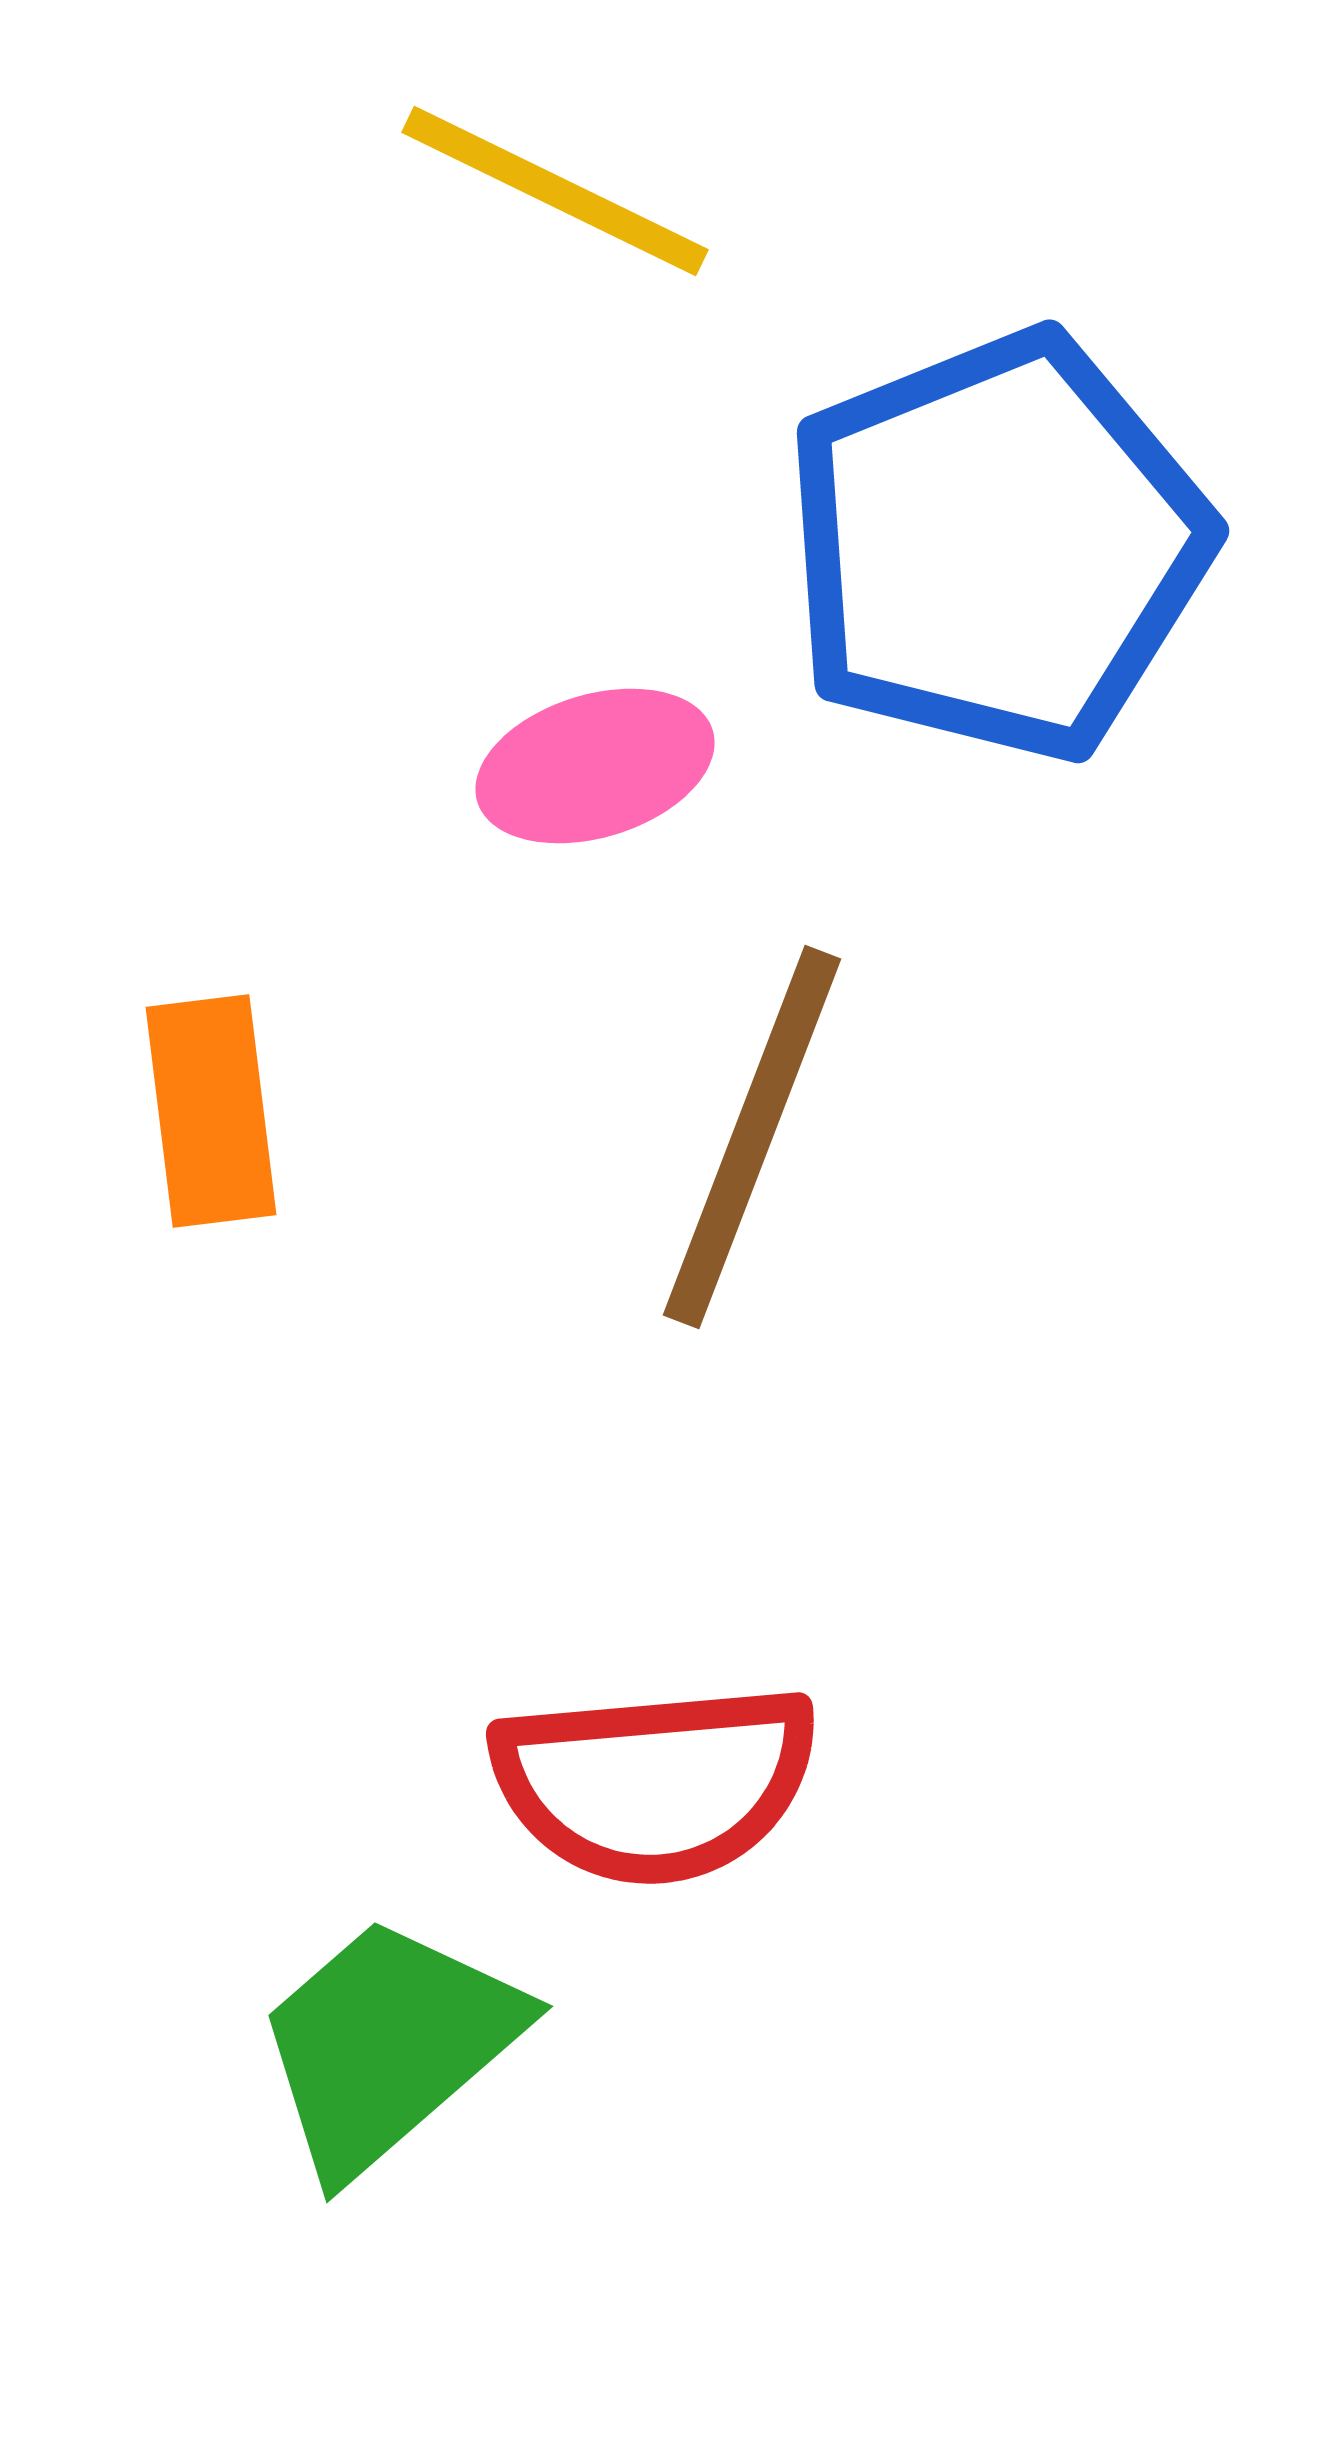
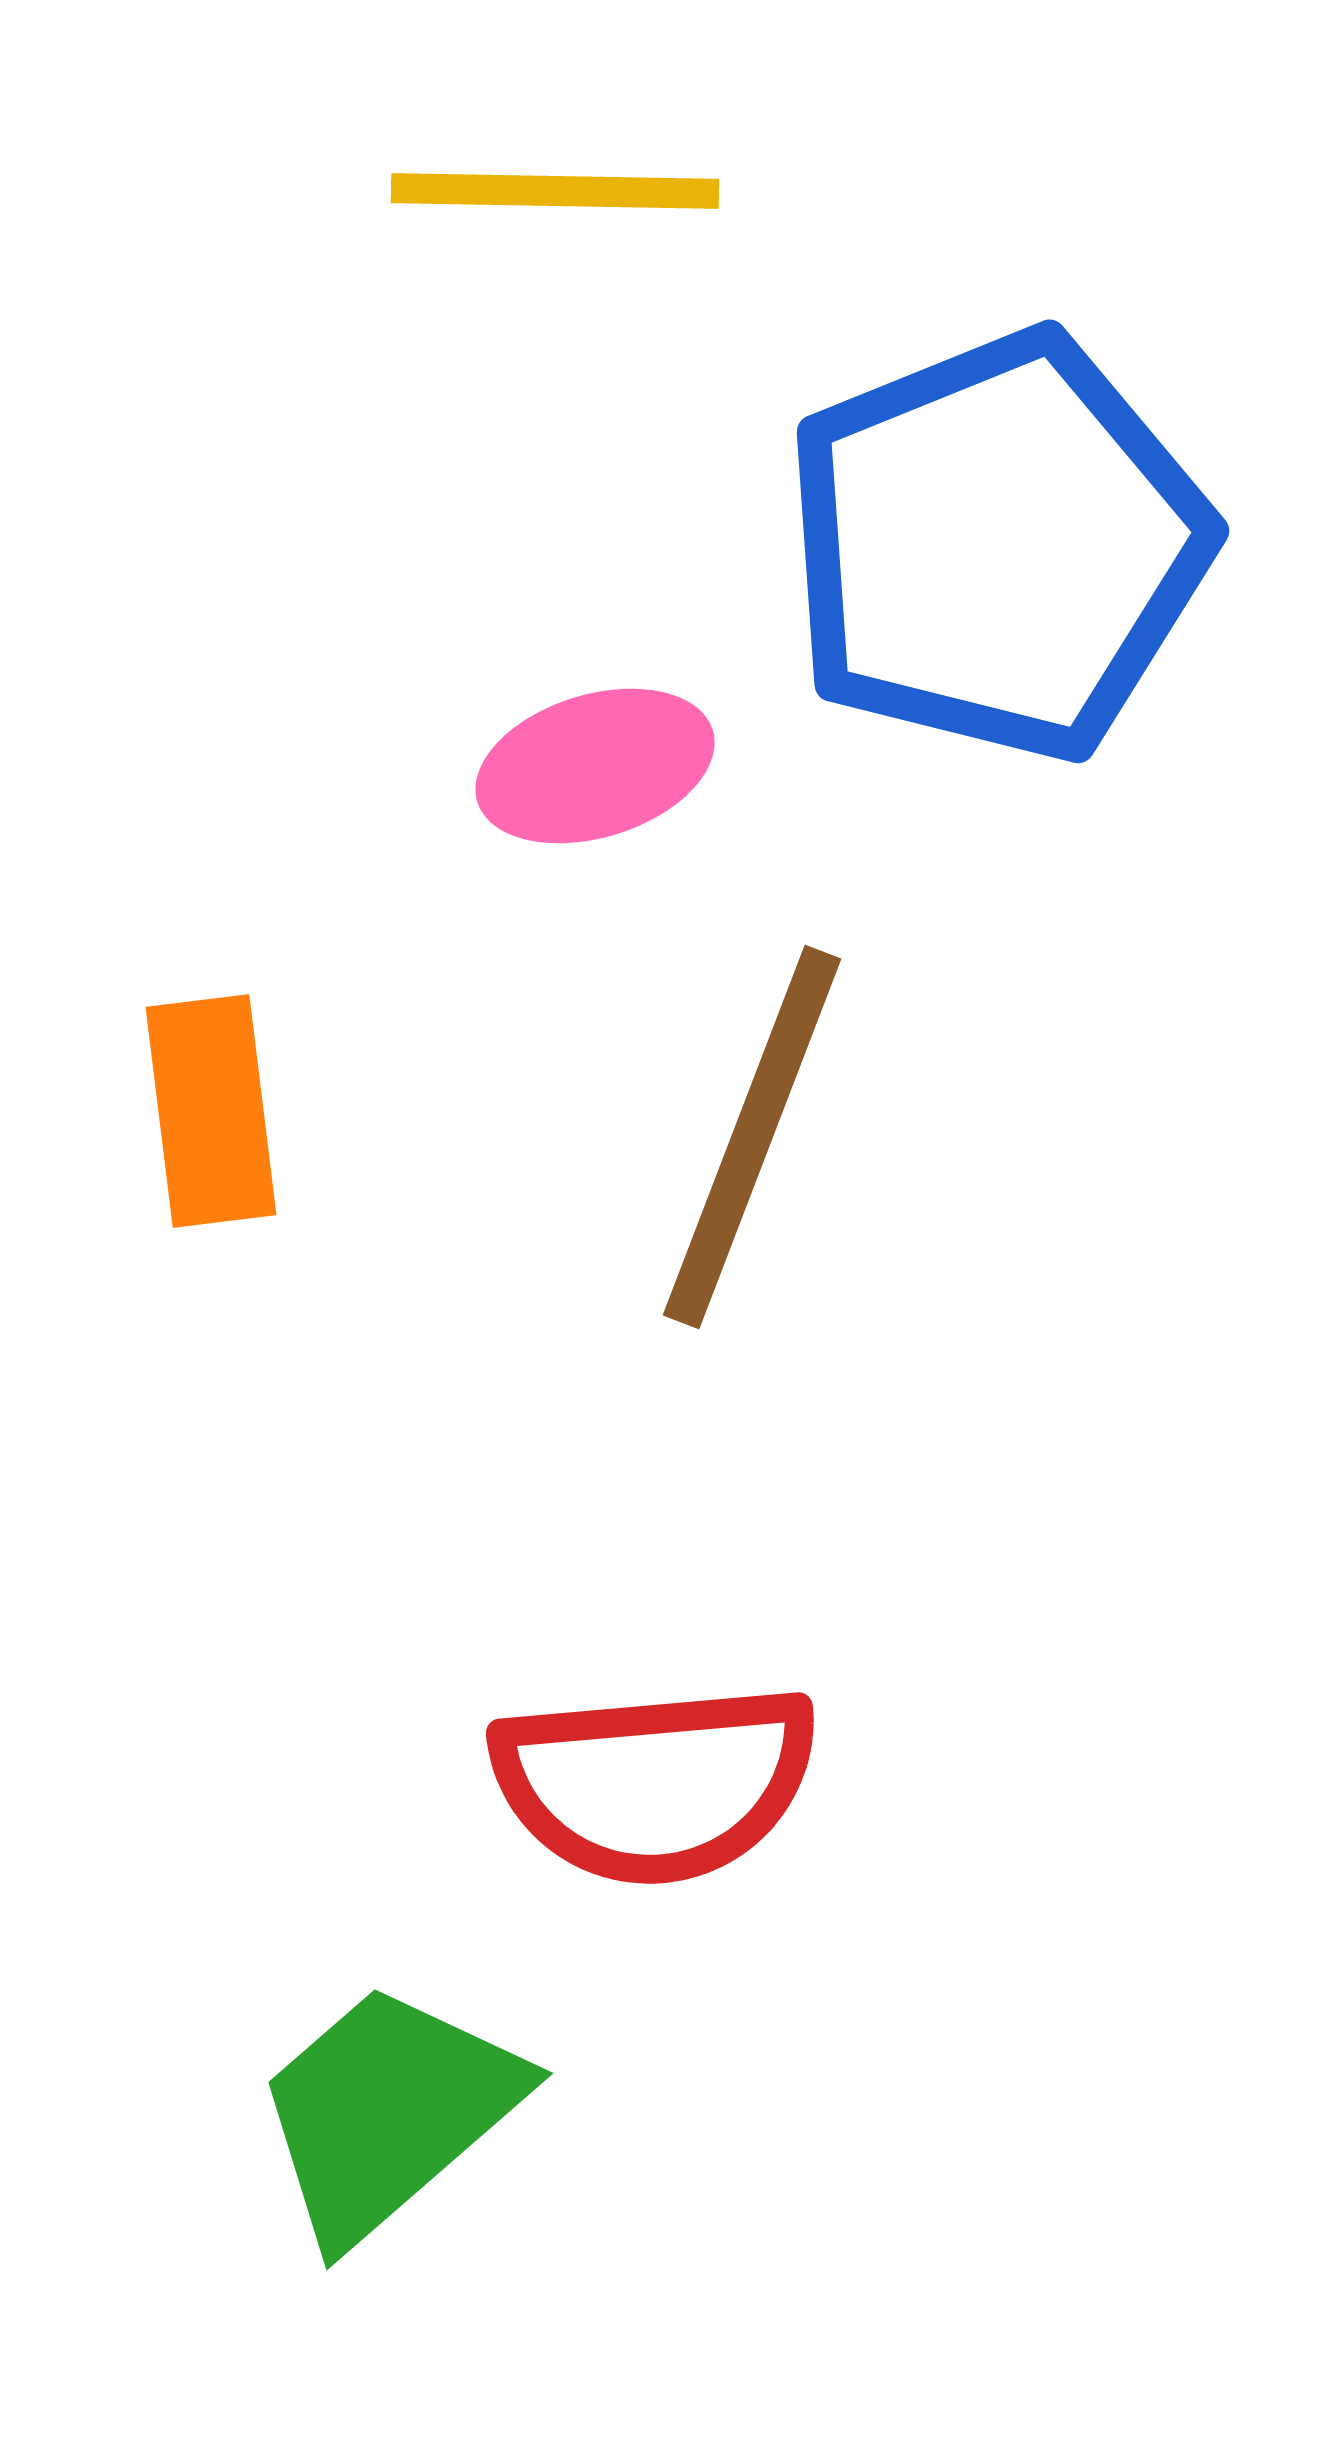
yellow line: rotated 25 degrees counterclockwise
green trapezoid: moved 67 px down
